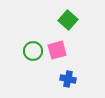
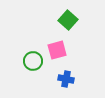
green circle: moved 10 px down
blue cross: moved 2 px left
